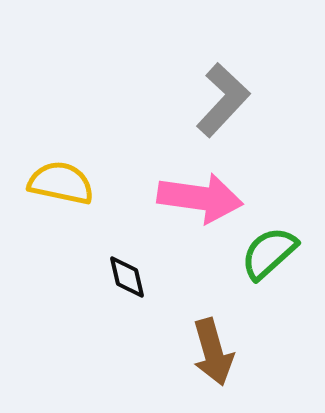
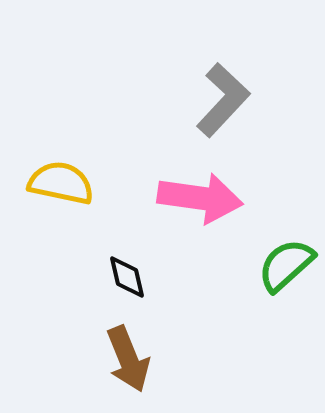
green semicircle: moved 17 px right, 12 px down
brown arrow: moved 85 px left, 7 px down; rotated 6 degrees counterclockwise
